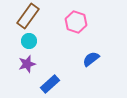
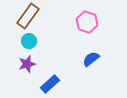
pink hexagon: moved 11 px right
